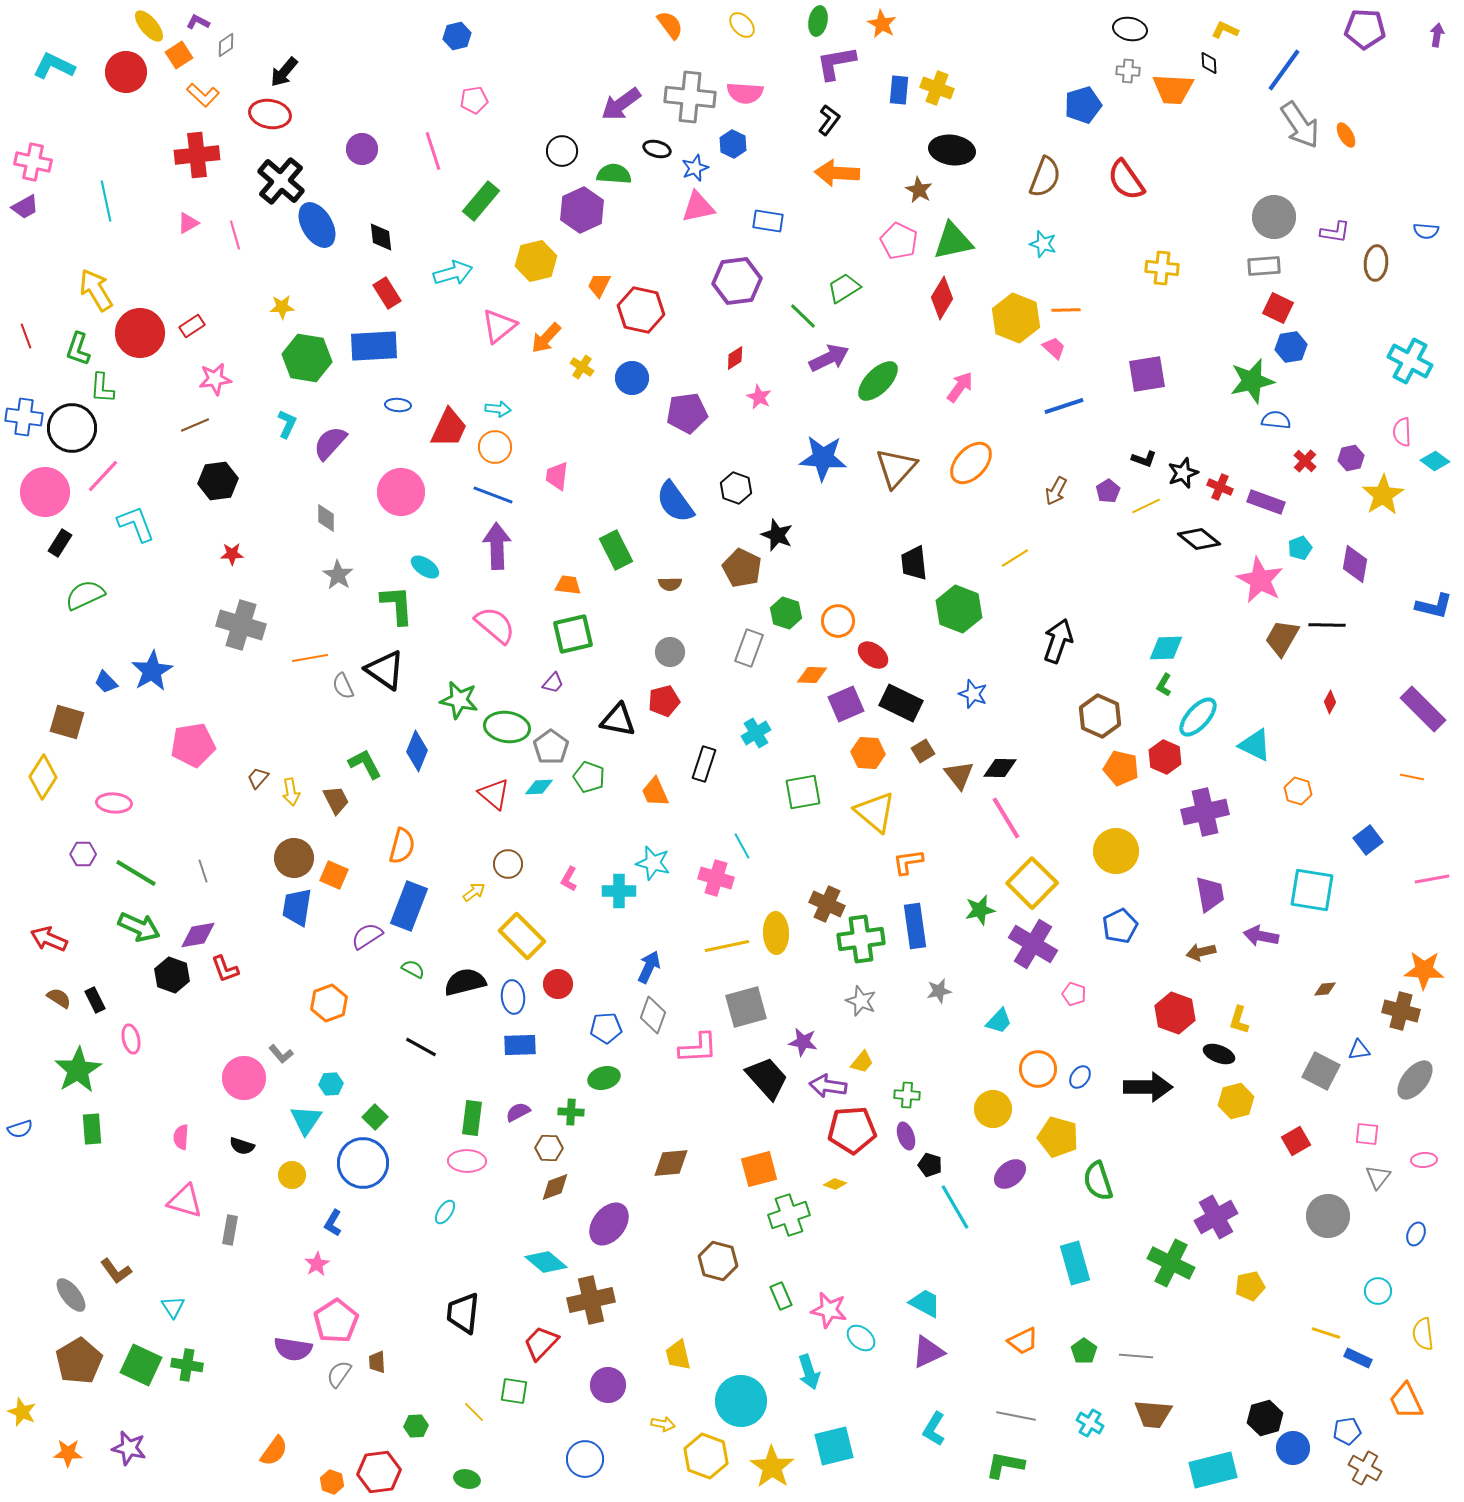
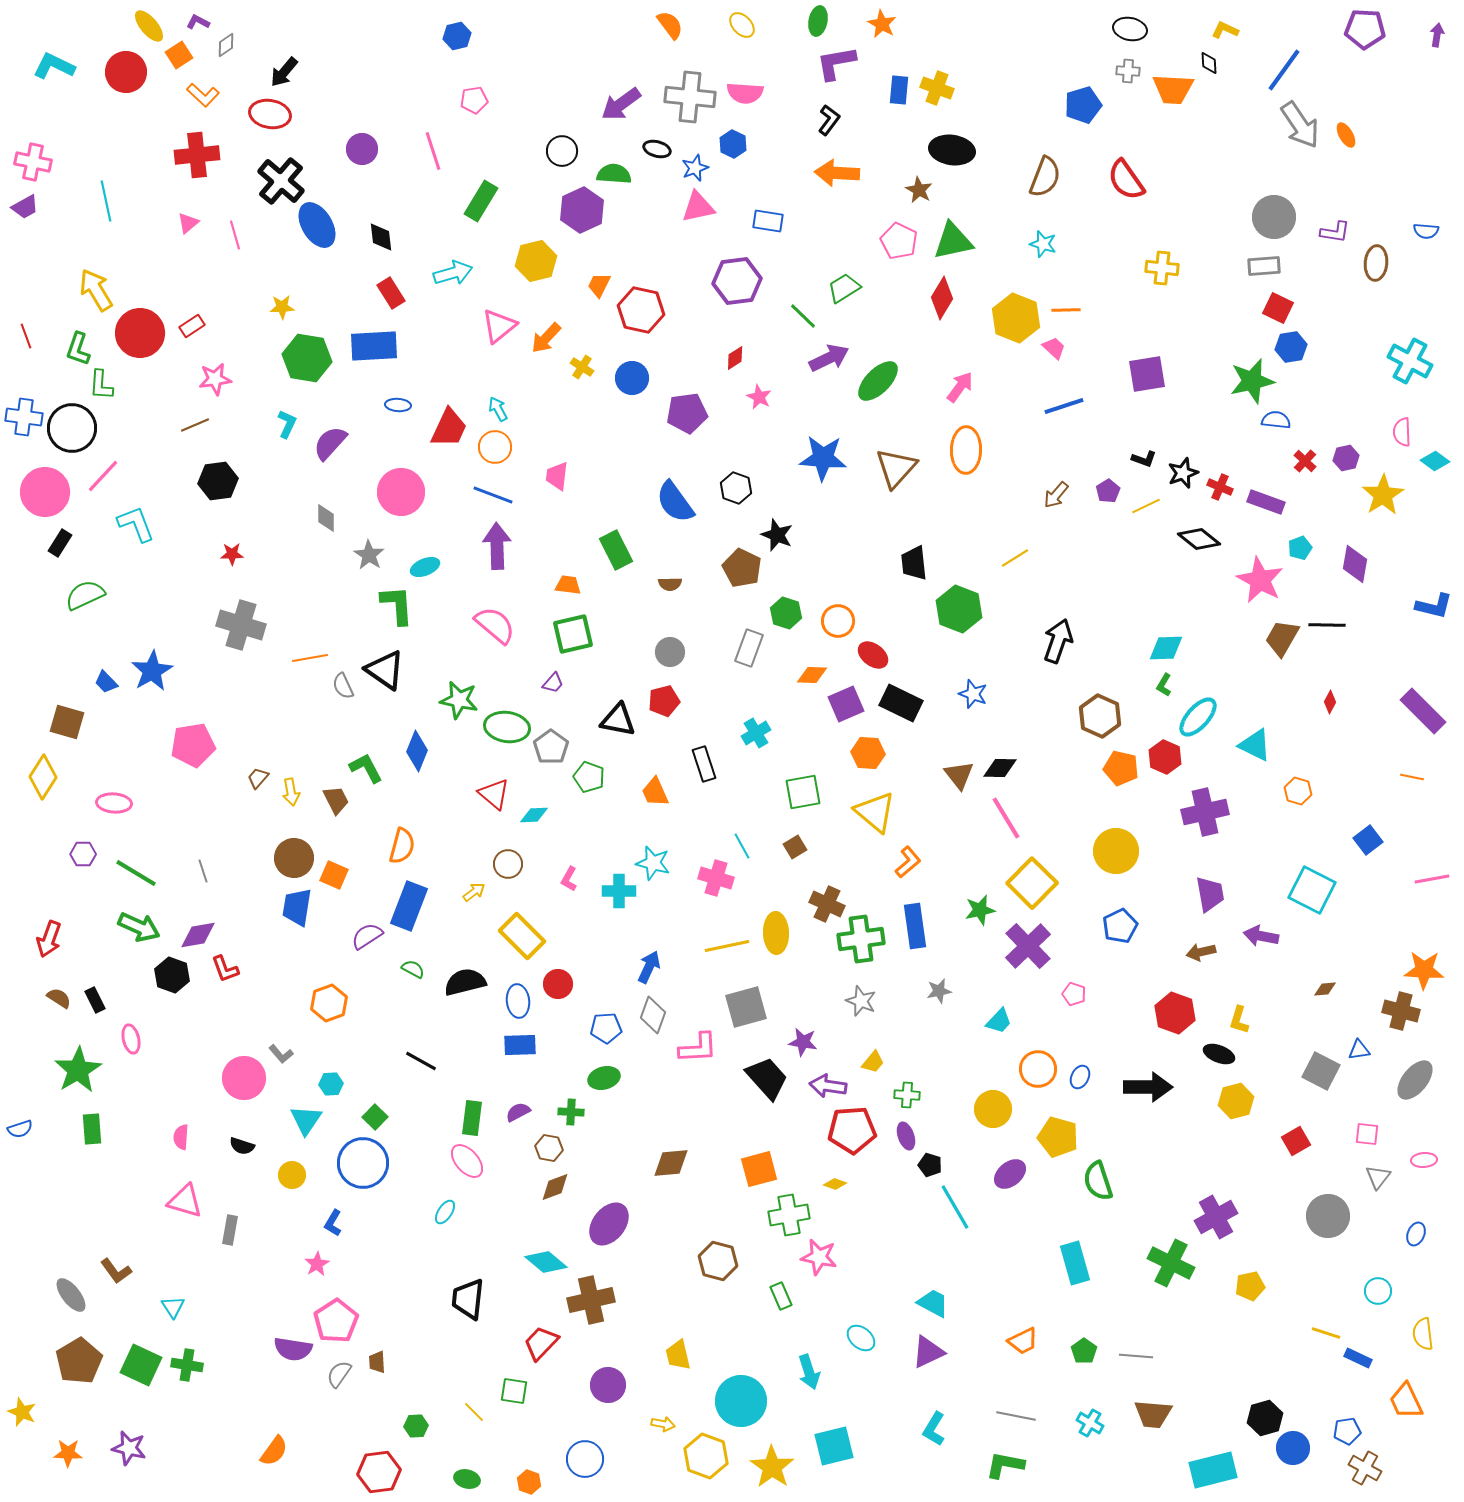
green rectangle at (481, 201): rotated 9 degrees counterclockwise
pink triangle at (188, 223): rotated 10 degrees counterclockwise
red rectangle at (387, 293): moved 4 px right
green L-shape at (102, 388): moved 1 px left, 3 px up
cyan arrow at (498, 409): rotated 125 degrees counterclockwise
purple hexagon at (1351, 458): moved 5 px left
orange ellipse at (971, 463): moved 5 px left, 13 px up; rotated 42 degrees counterclockwise
brown arrow at (1056, 491): moved 4 px down; rotated 12 degrees clockwise
cyan ellipse at (425, 567): rotated 56 degrees counterclockwise
gray star at (338, 575): moved 31 px right, 20 px up
purple rectangle at (1423, 709): moved 2 px down
brown square at (923, 751): moved 128 px left, 96 px down
green L-shape at (365, 764): moved 1 px right, 4 px down
black rectangle at (704, 764): rotated 36 degrees counterclockwise
cyan diamond at (539, 787): moved 5 px left, 28 px down
orange L-shape at (908, 862): rotated 148 degrees clockwise
cyan square at (1312, 890): rotated 18 degrees clockwise
red arrow at (49, 939): rotated 93 degrees counterclockwise
purple cross at (1033, 944): moved 5 px left, 2 px down; rotated 15 degrees clockwise
blue ellipse at (513, 997): moved 5 px right, 4 px down
black line at (421, 1047): moved 14 px down
yellow trapezoid at (862, 1062): moved 11 px right
blue ellipse at (1080, 1077): rotated 10 degrees counterclockwise
brown hexagon at (549, 1148): rotated 8 degrees clockwise
pink ellipse at (467, 1161): rotated 48 degrees clockwise
green cross at (789, 1215): rotated 9 degrees clockwise
cyan trapezoid at (925, 1303): moved 8 px right
pink star at (829, 1310): moved 10 px left, 53 px up
black trapezoid at (463, 1313): moved 5 px right, 14 px up
orange hexagon at (332, 1482): moved 197 px right
